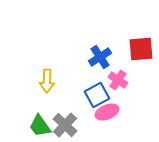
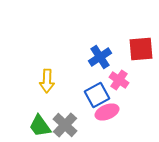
pink cross: moved 1 px right
